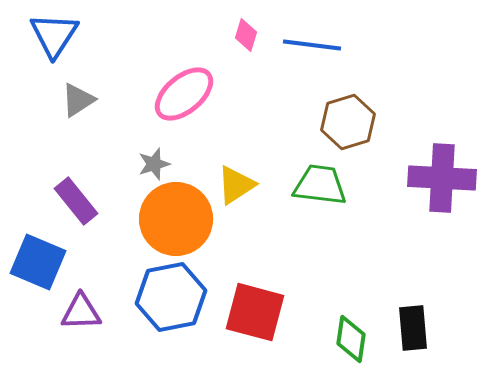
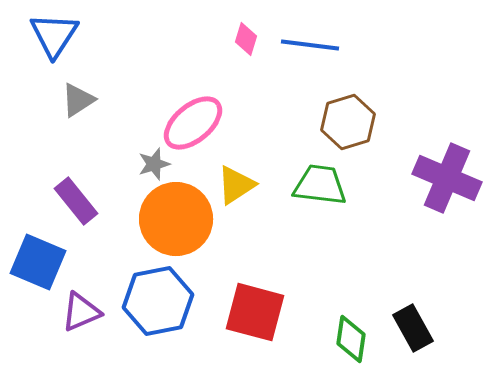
pink diamond: moved 4 px down
blue line: moved 2 px left
pink ellipse: moved 9 px right, 29 px down
purple cross: moved 5 px right; rotated 20 degrees clockwise
blue hexagon: moved 13 px left, 4 px down
purple triangle: rotated 21 degrees counterclockwise
black rectangle: rotated 24 degrees counterclockwise
